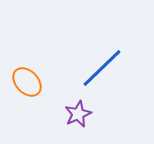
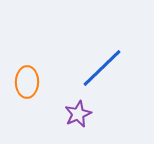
orange ellipse: rotated 44 degrees clockwise
